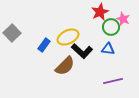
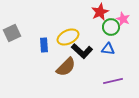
gray square: rotated 18 degrees clockwise
blue rectangle: rotated 40 degrees counterclockwise
brown semicircle: moved 1 px right, 1 px down
